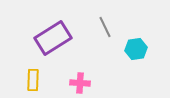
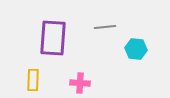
gray line: rotated 70 degrees counterclockwise
purple rectangle: rotated 54 degrees counterclockwise
cyan hexagon: rotated 15 degrees clockwise
